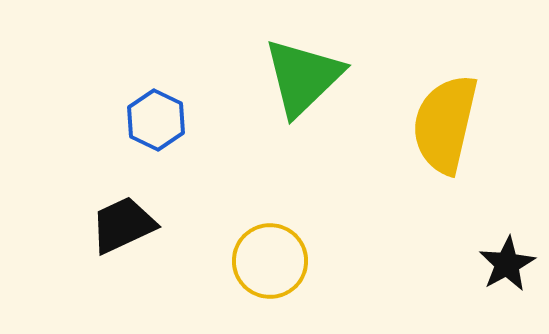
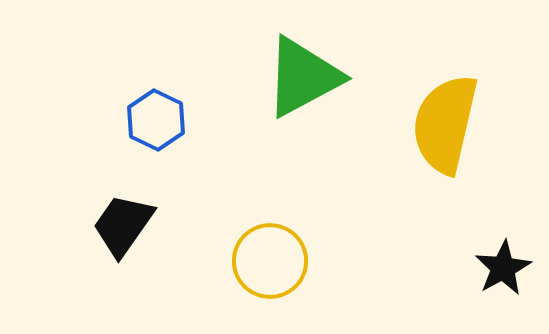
green triangle: rotated 16 degrees clockwise
black trapezoid: rotated 30 degrees counterclockwise
black star: moved 4 px left, 4 px down
